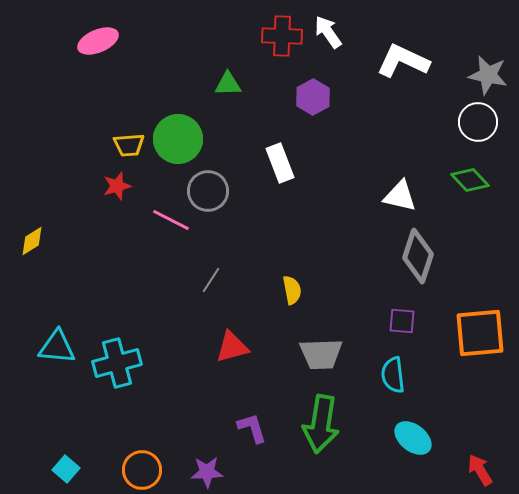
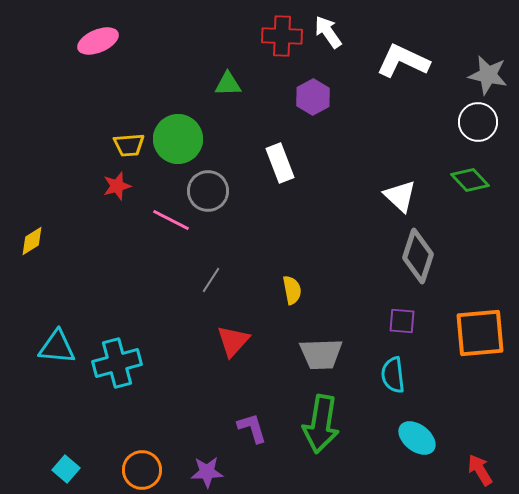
white triangle: rotated 30 degrees clockwise
red triangle: moved 1 px right, 6 px up; rotated 33 degrees counterclockwise
cyan ellipse: moved 4 px right
